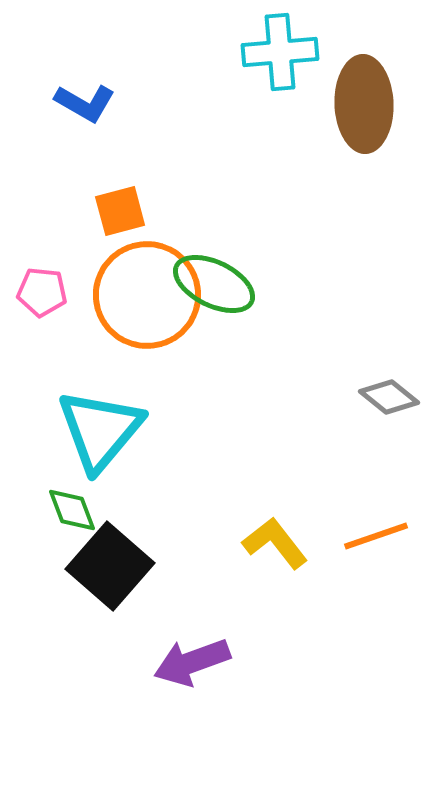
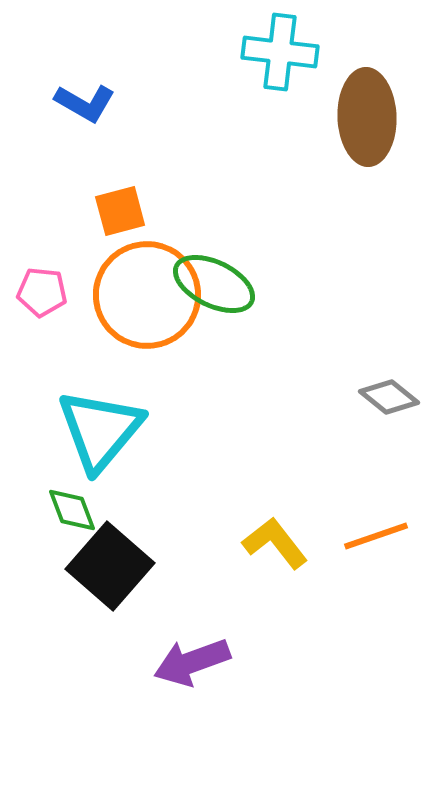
cyan cross: rotated 12 degrees clockwise
brown ellipse: moved 3 px right, 13 px down
